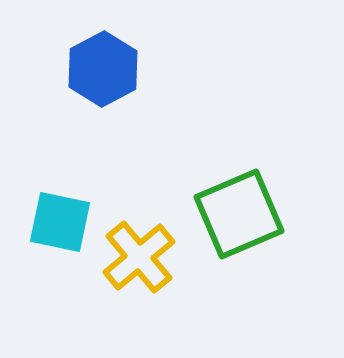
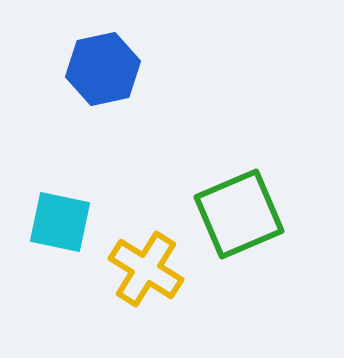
blue hexagon: rotated 16 degrees clockwise
yellow cross: moved 7 px right, 12 px down; rotated 18 degrees counterclockwise
